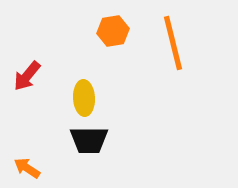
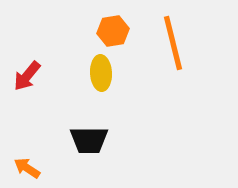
yellow ellipse: moved 17 px right, 25 px up
